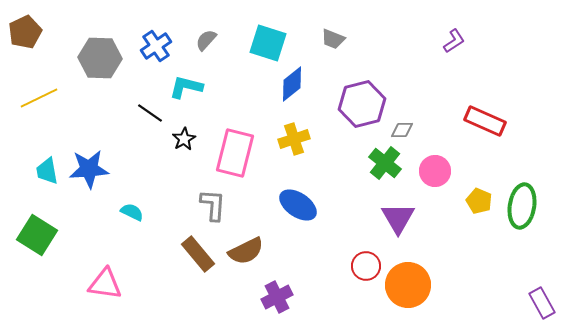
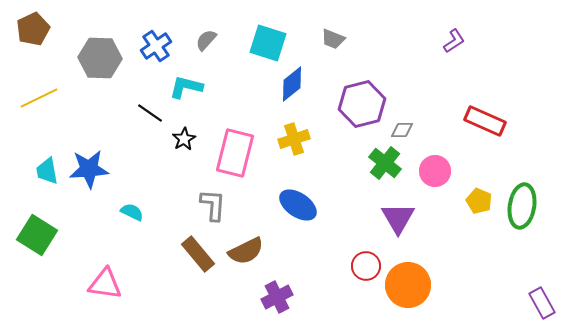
brown pentagon: moved 8 px right, 3 px up
